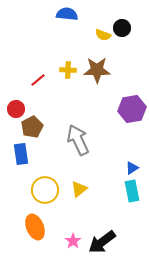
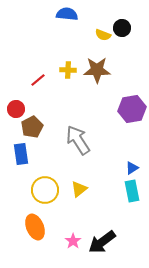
gray arrow: rotated 8 degrees counterclockwise
